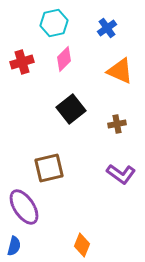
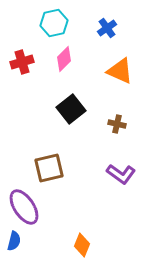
brown cross: rotated 24 degrees clockwise
blue semicircle: moved 5 px up
